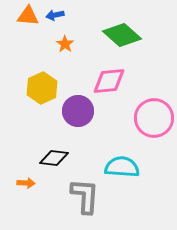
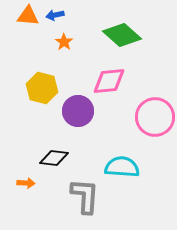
orange star: moved 1 px left, 2 px up
yellow hexagon: rotated 20 degrees counterclockwise
pink circle: moved 1 px right, 1 px up
